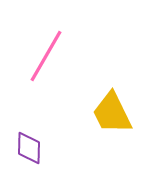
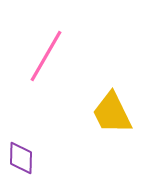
purple diamond: moved 8 px left, 10 px down
